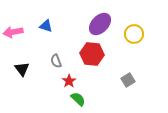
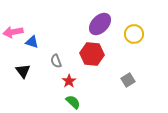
blue triangle: moved 14 px left, 16 px down
black triangle: moved 1 px right, 2 px down
green semicircle: moved 5 px left, 3 px down
